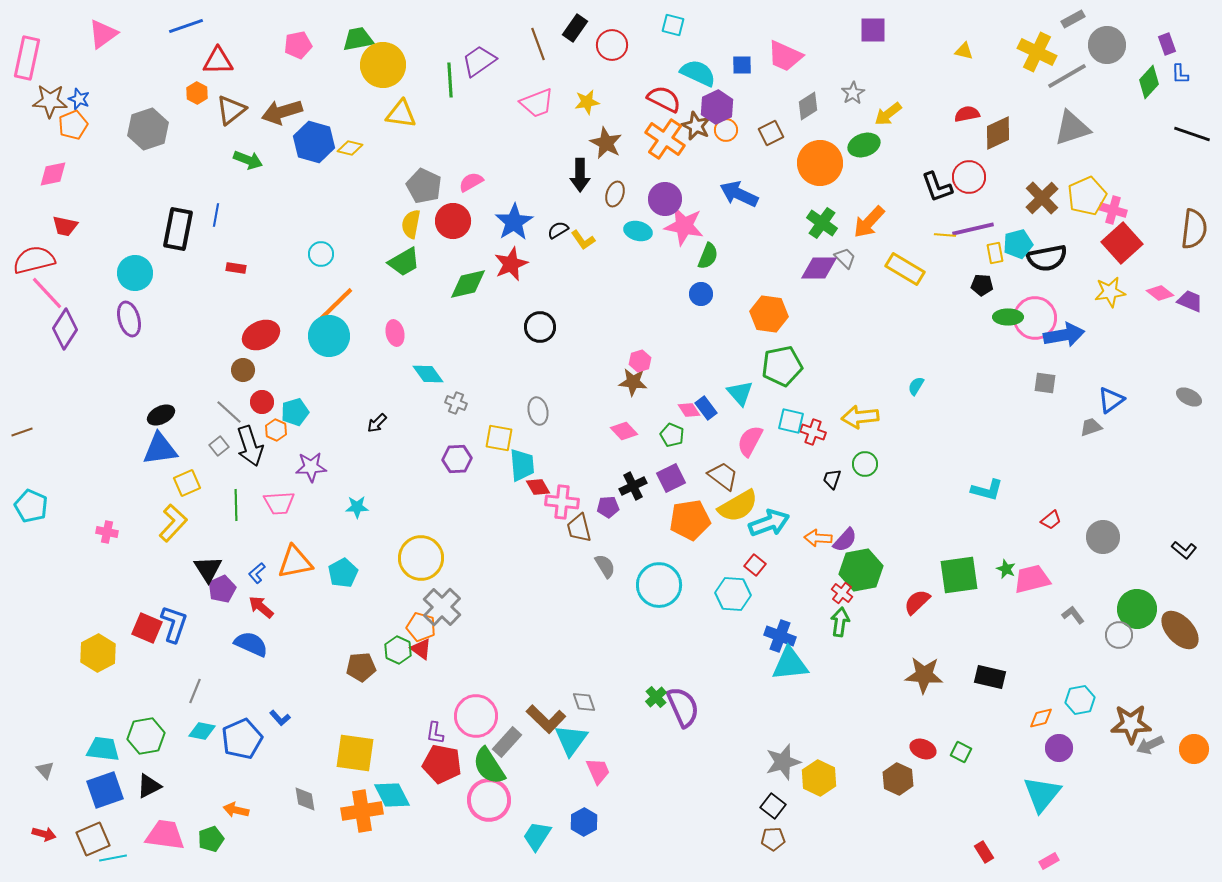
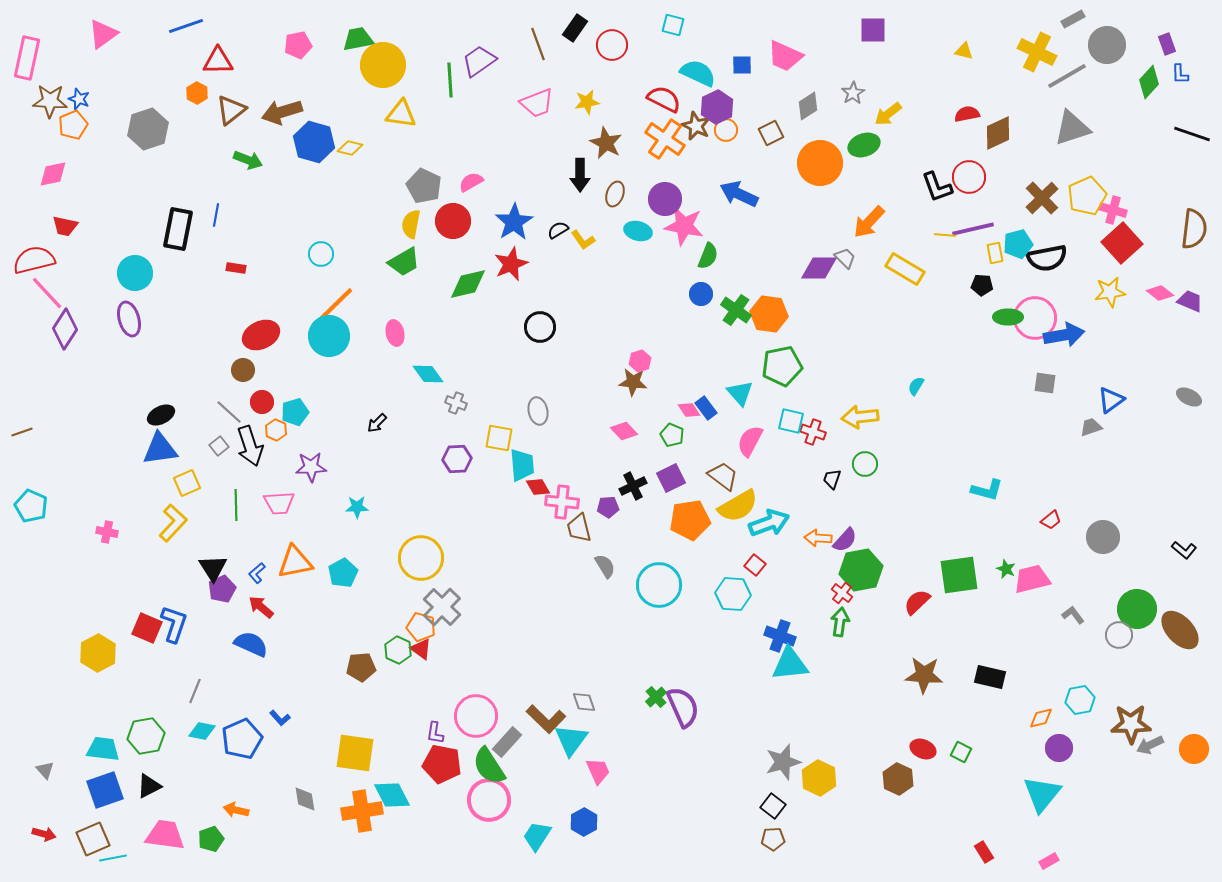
green cross at (822, 223): moved 86 px left, 87 px down
black triangle at (208, 569): moved 5 px right, 1 px up
